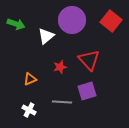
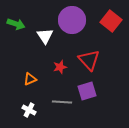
white triangle: moved 1 px left; rotated 24 degrees counterclockwise
